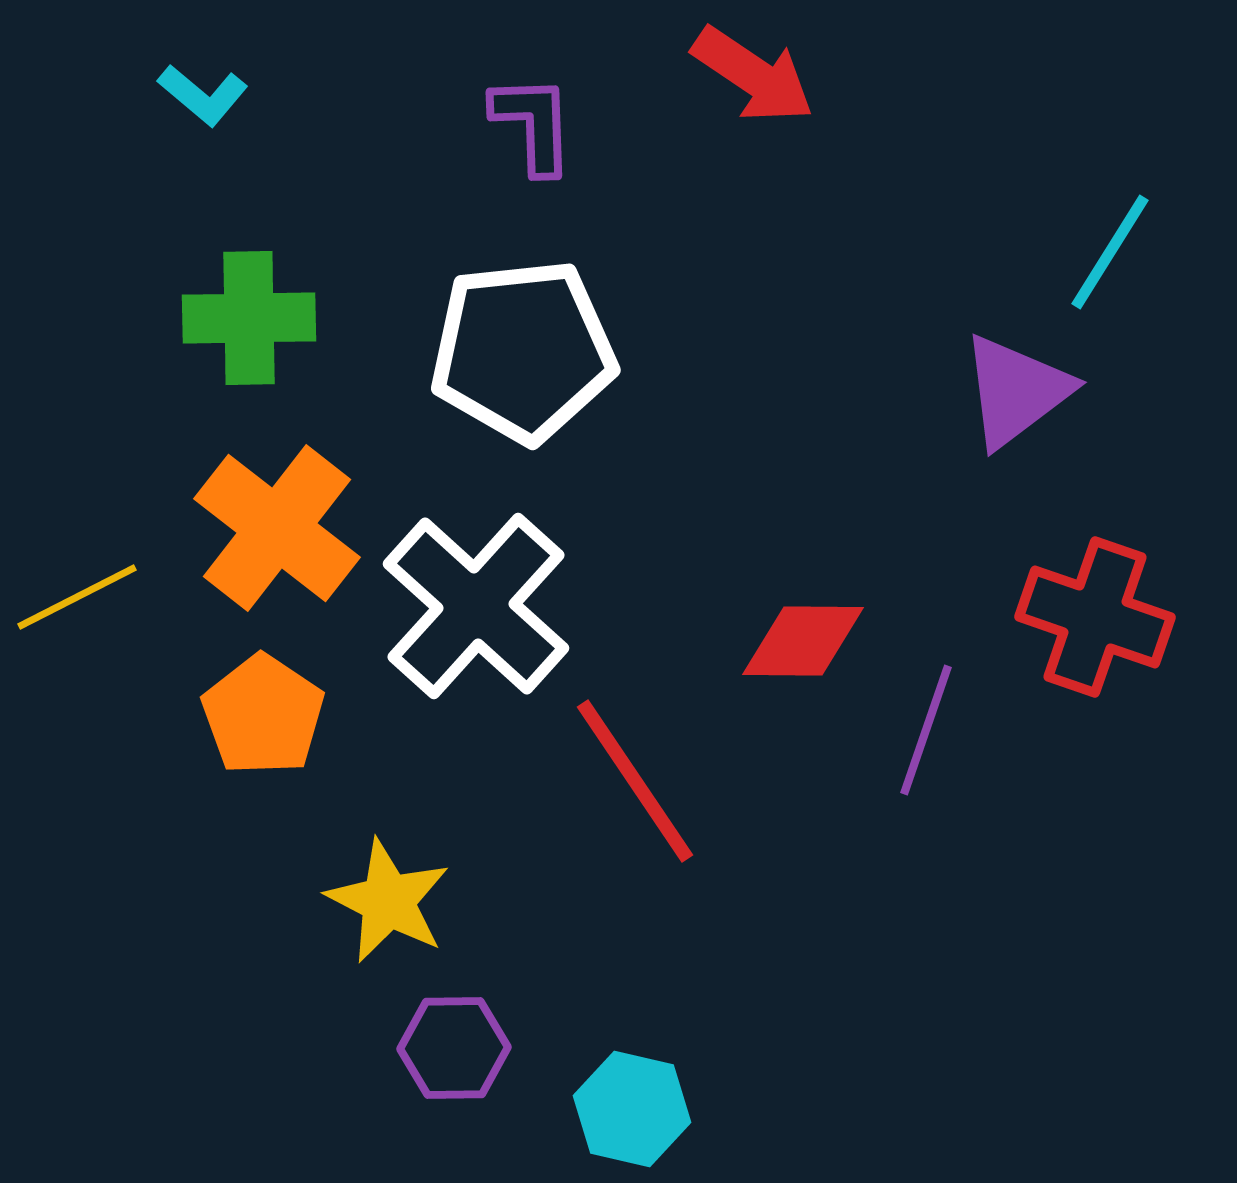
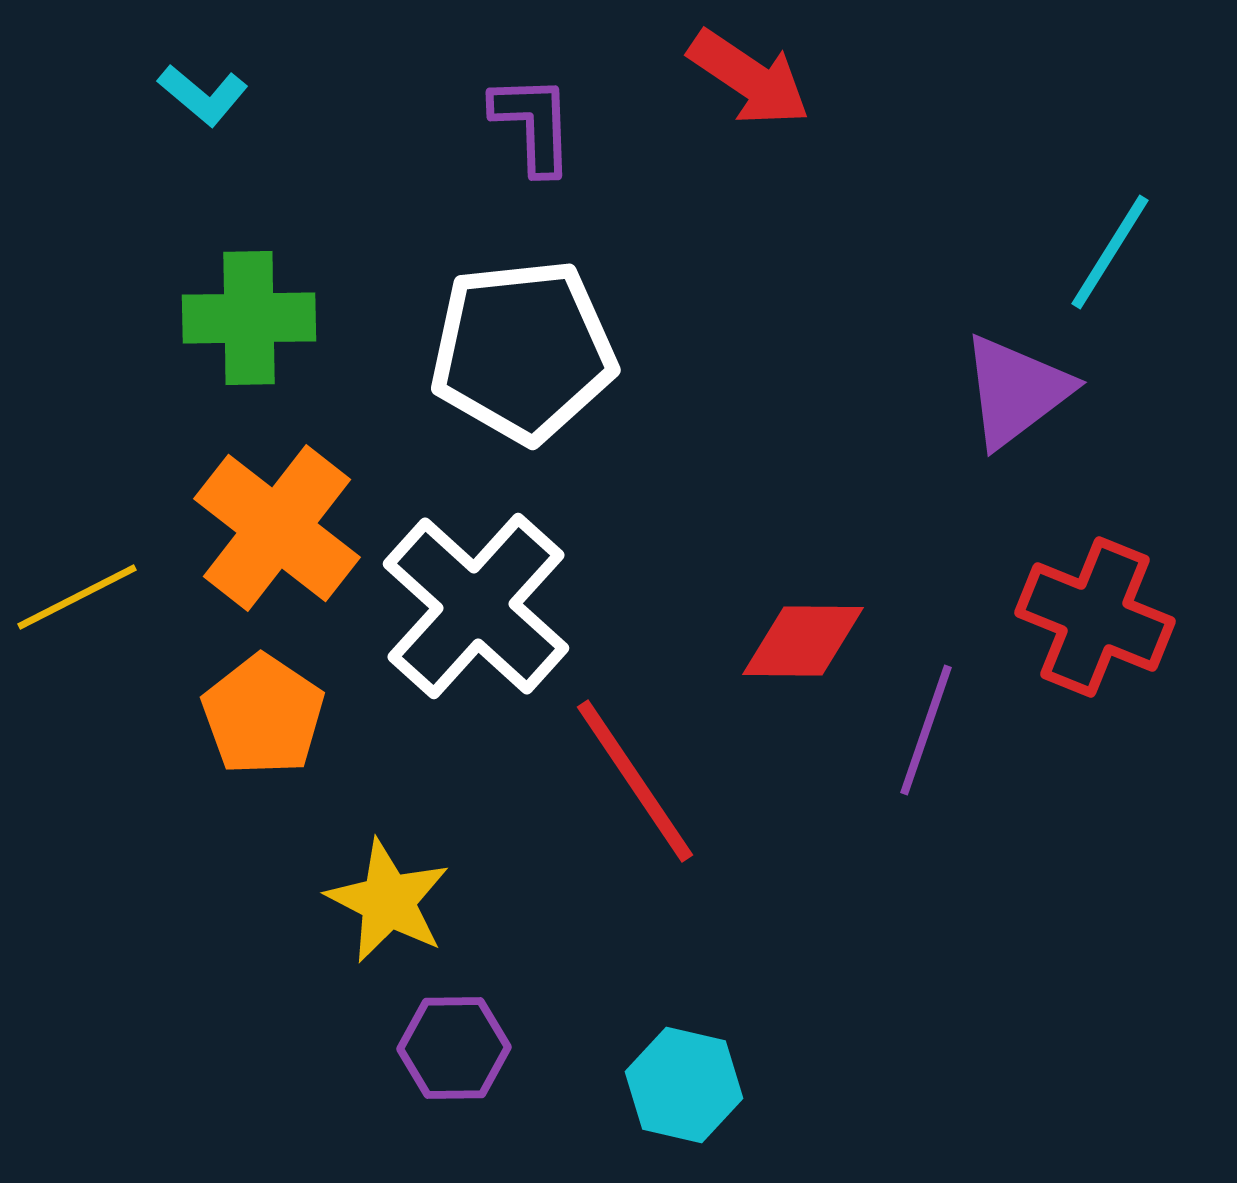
red arrow: moved 4 px left, 3 px down
red cross: rotated 3 degrees clockwise
cyan hexagon: moved 52 px right, 24 px up
